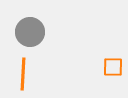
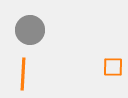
gray circle: moved 2 px up
